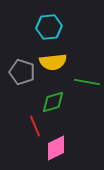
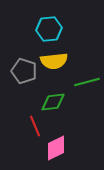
cyan hexagon: moved 2 px down
yellow semicircle: moved 1 px right, 1 px up
gray pentagon: moved 2 px right, 1 px up
green line: rotated 25 degrees counterclockwise
green diamond: rotated 10 degrees clockwise
